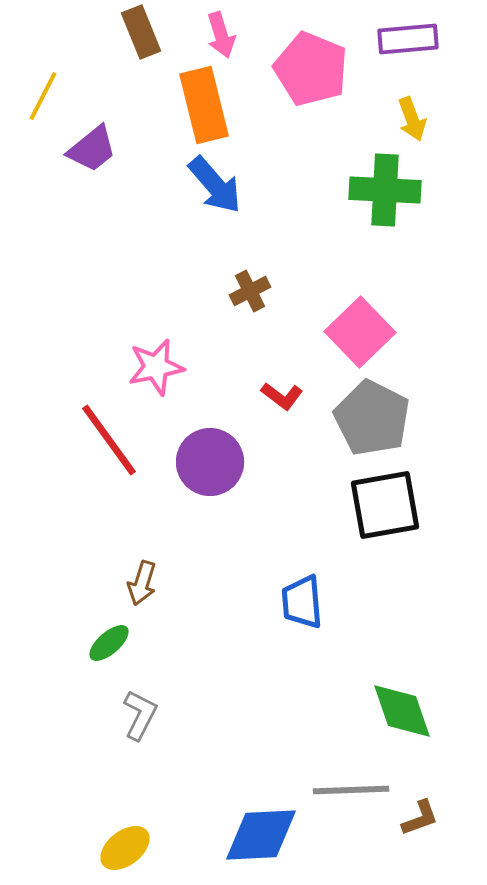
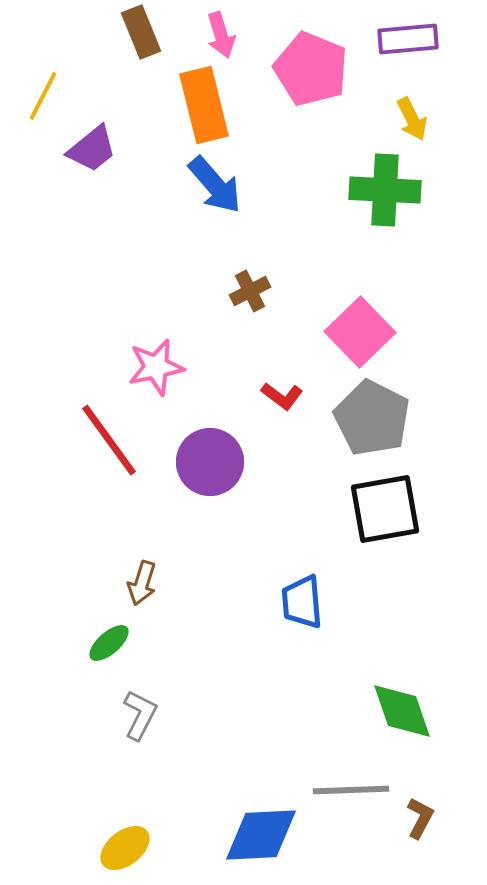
yellow arrow: rotated 6 degrees counterclockwise
black square: moved 4 px down
brown L-shape: rotated 42 degrees counterclockwise
